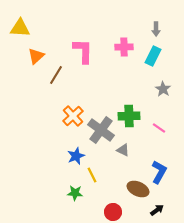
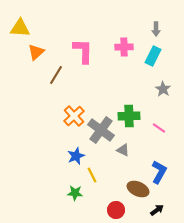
orange triangle: moved 4 px up
orange cross: moved 1 px right
red circle: moved 3 px right, 2 px up
